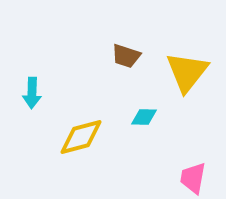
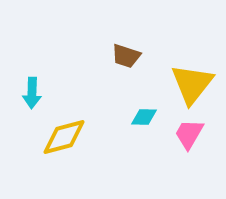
yellow triangle: moved 5 px right, 12 px down
yellow diamond: moved 17 px left
pink trapezoid: moved 4 px left, 44 px up; rotated 20 degrees clockwise
